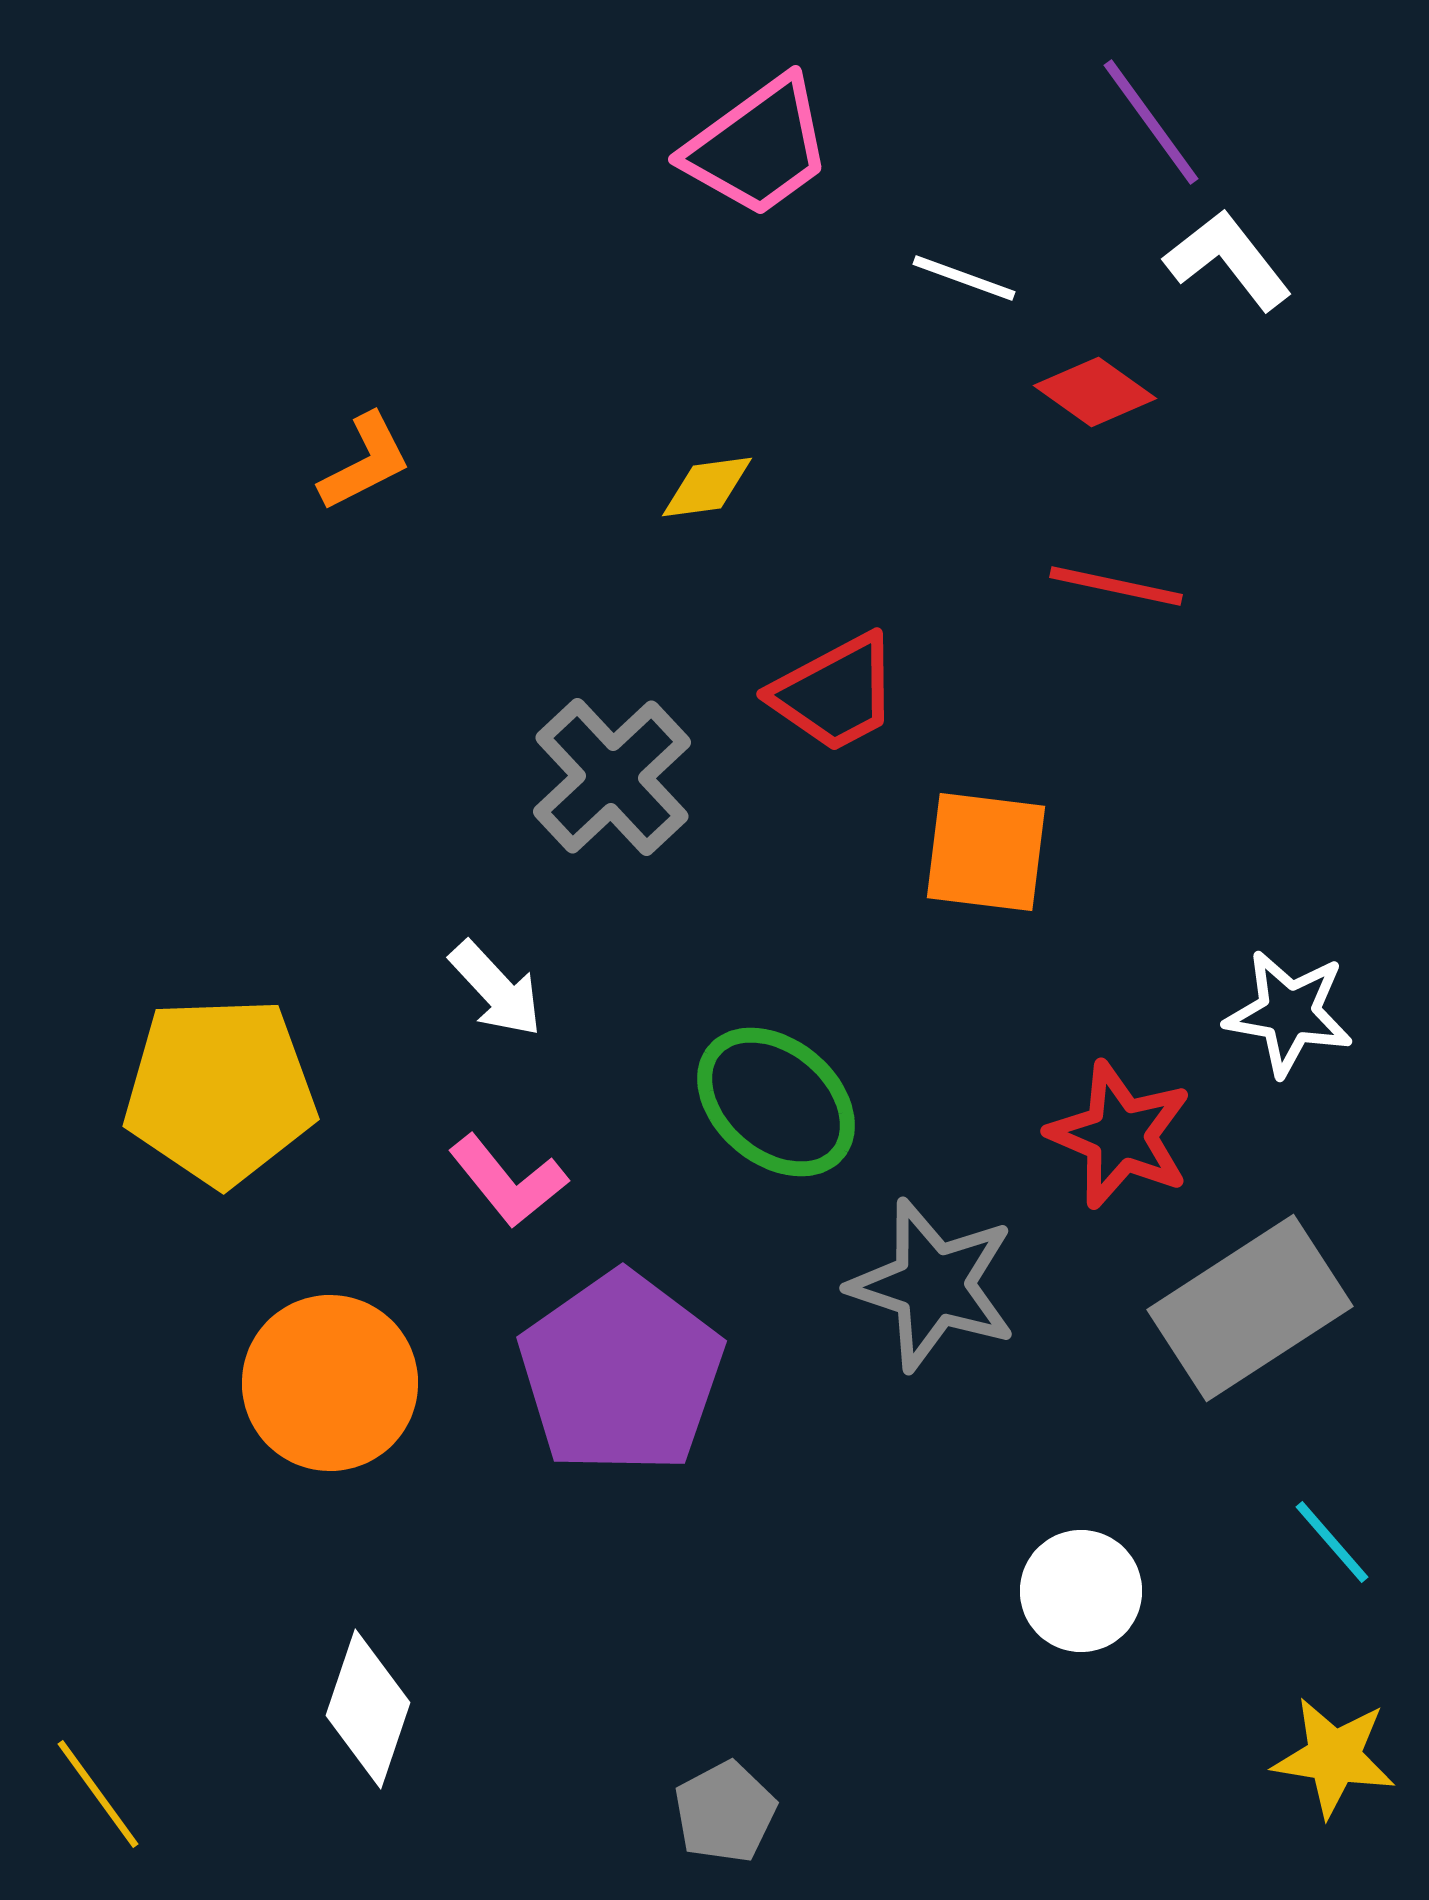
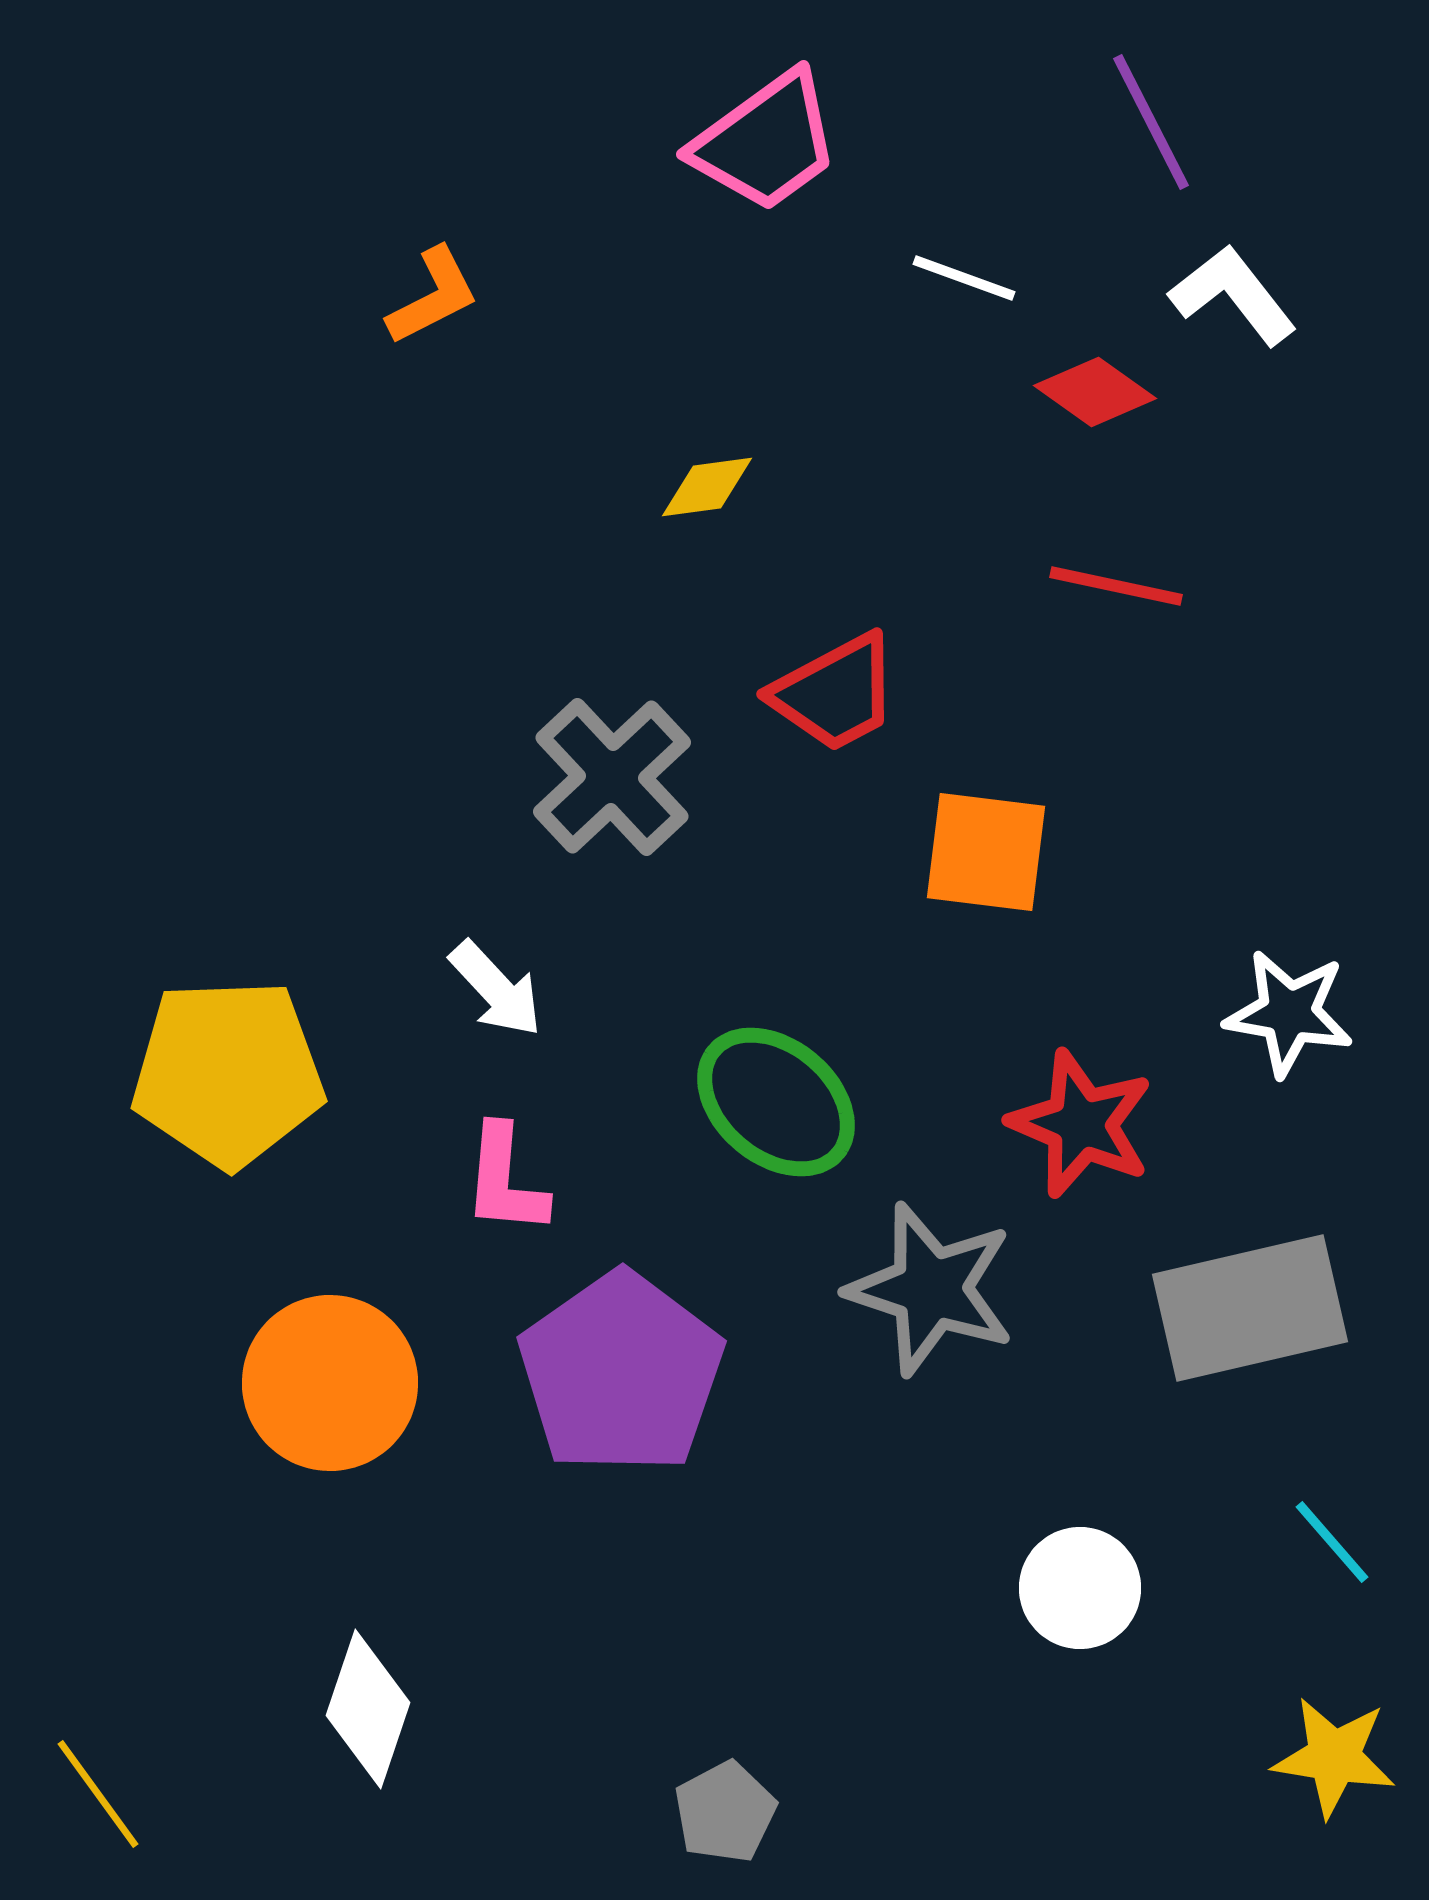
purple line: rotated 9 degrees clockwise
pink trapezoid: moved 8 px right, 5 px up
white L-shape: moved 5 px right, 35 px down
orange L-shape: moved 68 px right, 166 px up
yellow pentagon: moved 8 px right, 18 px up
red star: moved 39 px left, 11 px up
pink L-shape: moved 3 px left, 1 px up; rotated 44 degrees clockwise
gray star: moved 2 px left, 4 px down
gray rectangle: rotated 20 degrees clockwise
white circle: moved 1 px left, 3 px up
